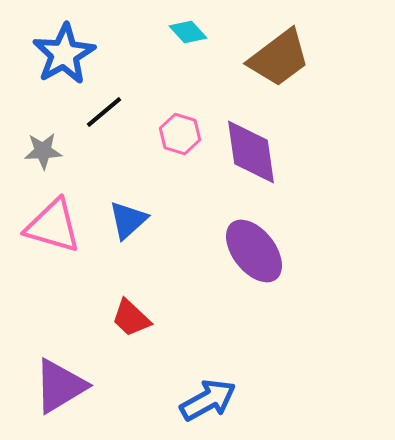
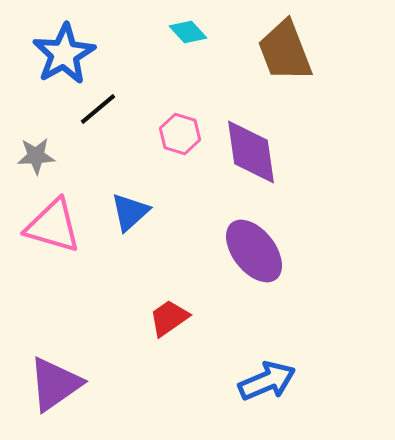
brown trapezoid: moved 6 px right, 7 px up; rotated 106 degrees clockwise
black line: moved 6 px left, 3 px up
gray star: moved 7 px left, 5 px down
blue triangle: moved 2 px right, 8 px up
red trapezoid: moved 38 px right; rotated 102 degrees clockwise
purple triangle: moved 5 px left, 2 px up; rotated 4 degrees counterclockwise
blue arrow: moved 59 px right, 19 px up; rotated 6 degrees clockwise
